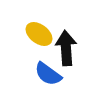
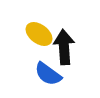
black arrow: moved 2 px left, 1 px up
